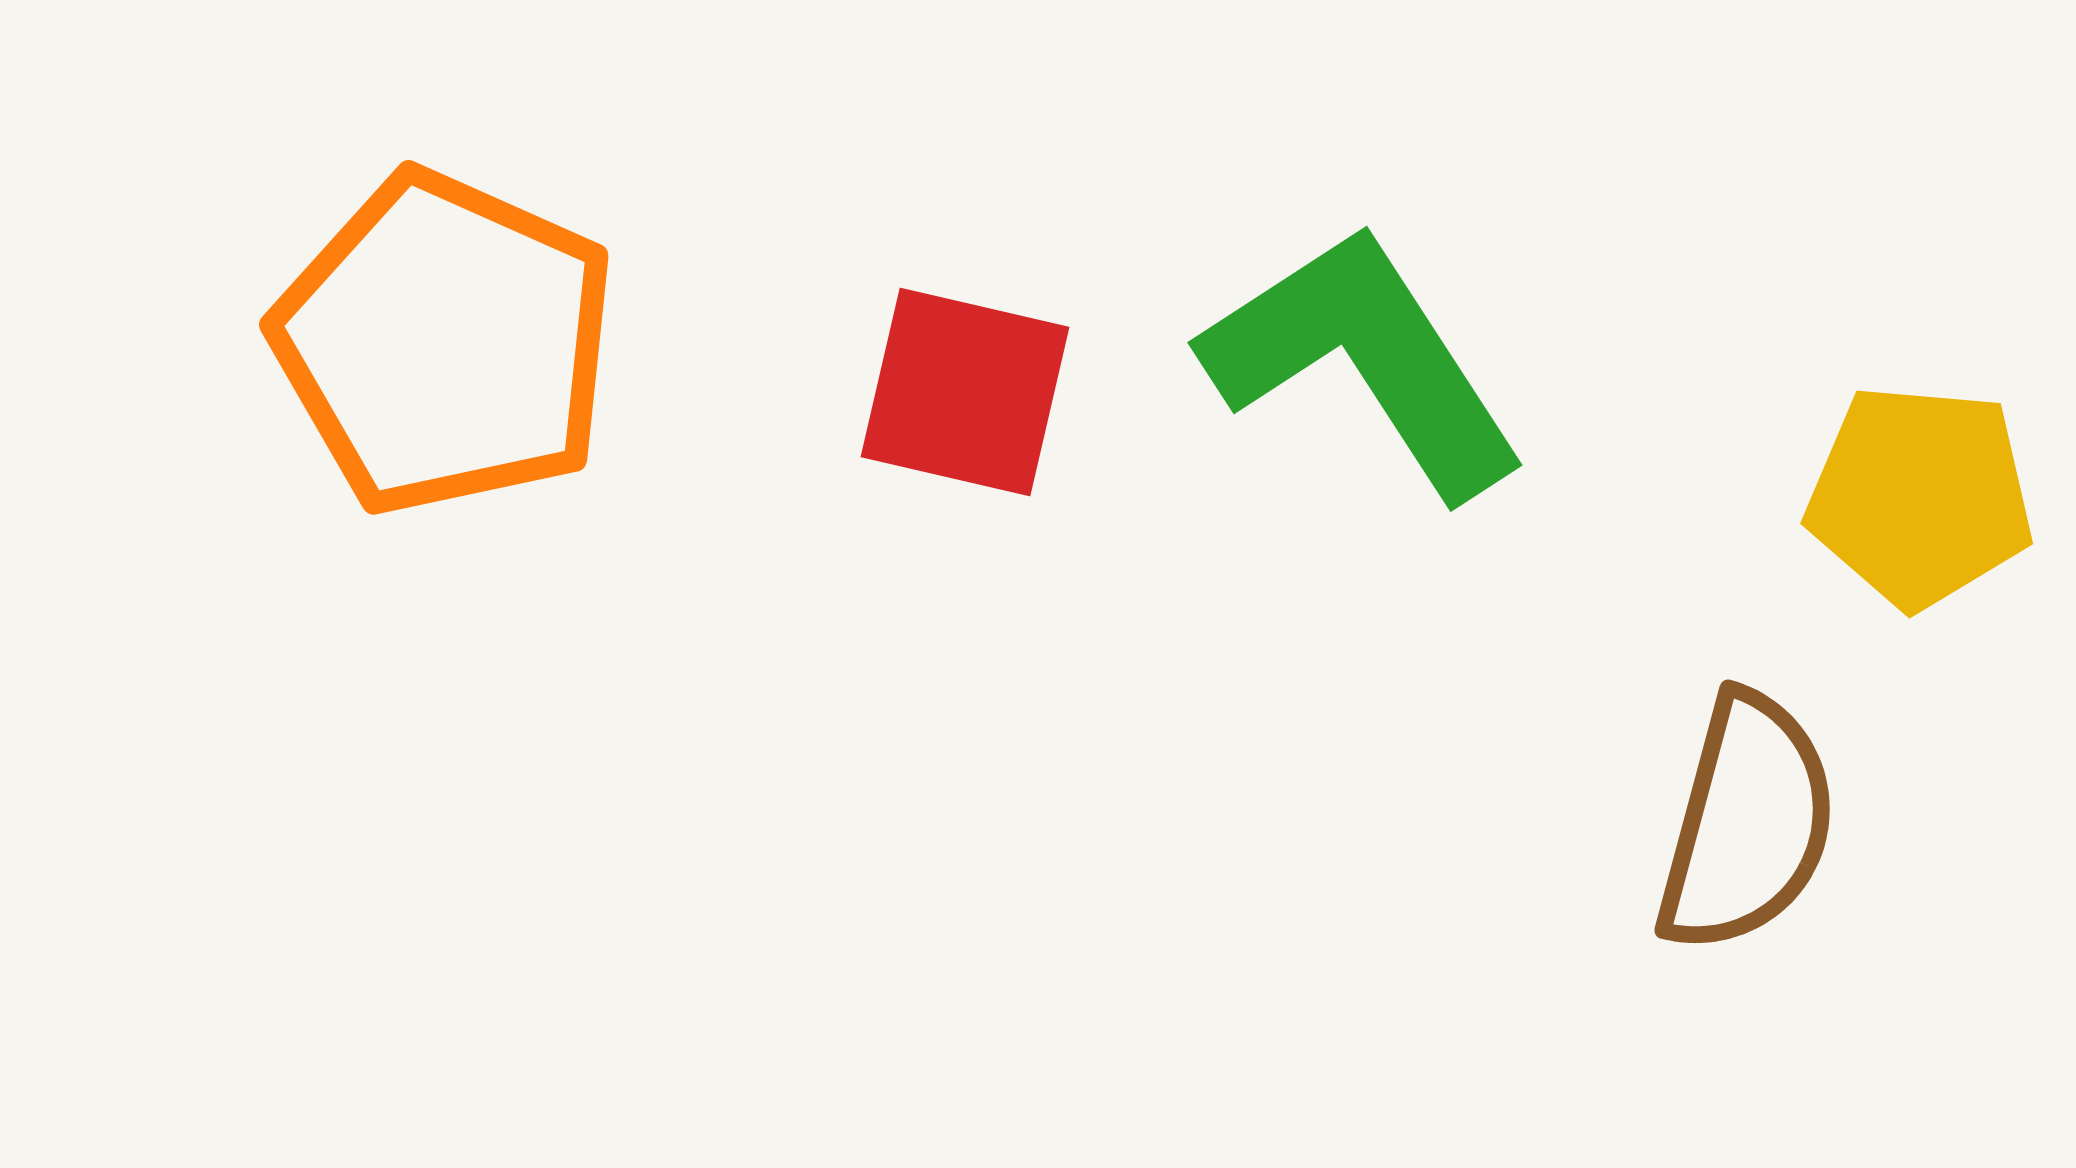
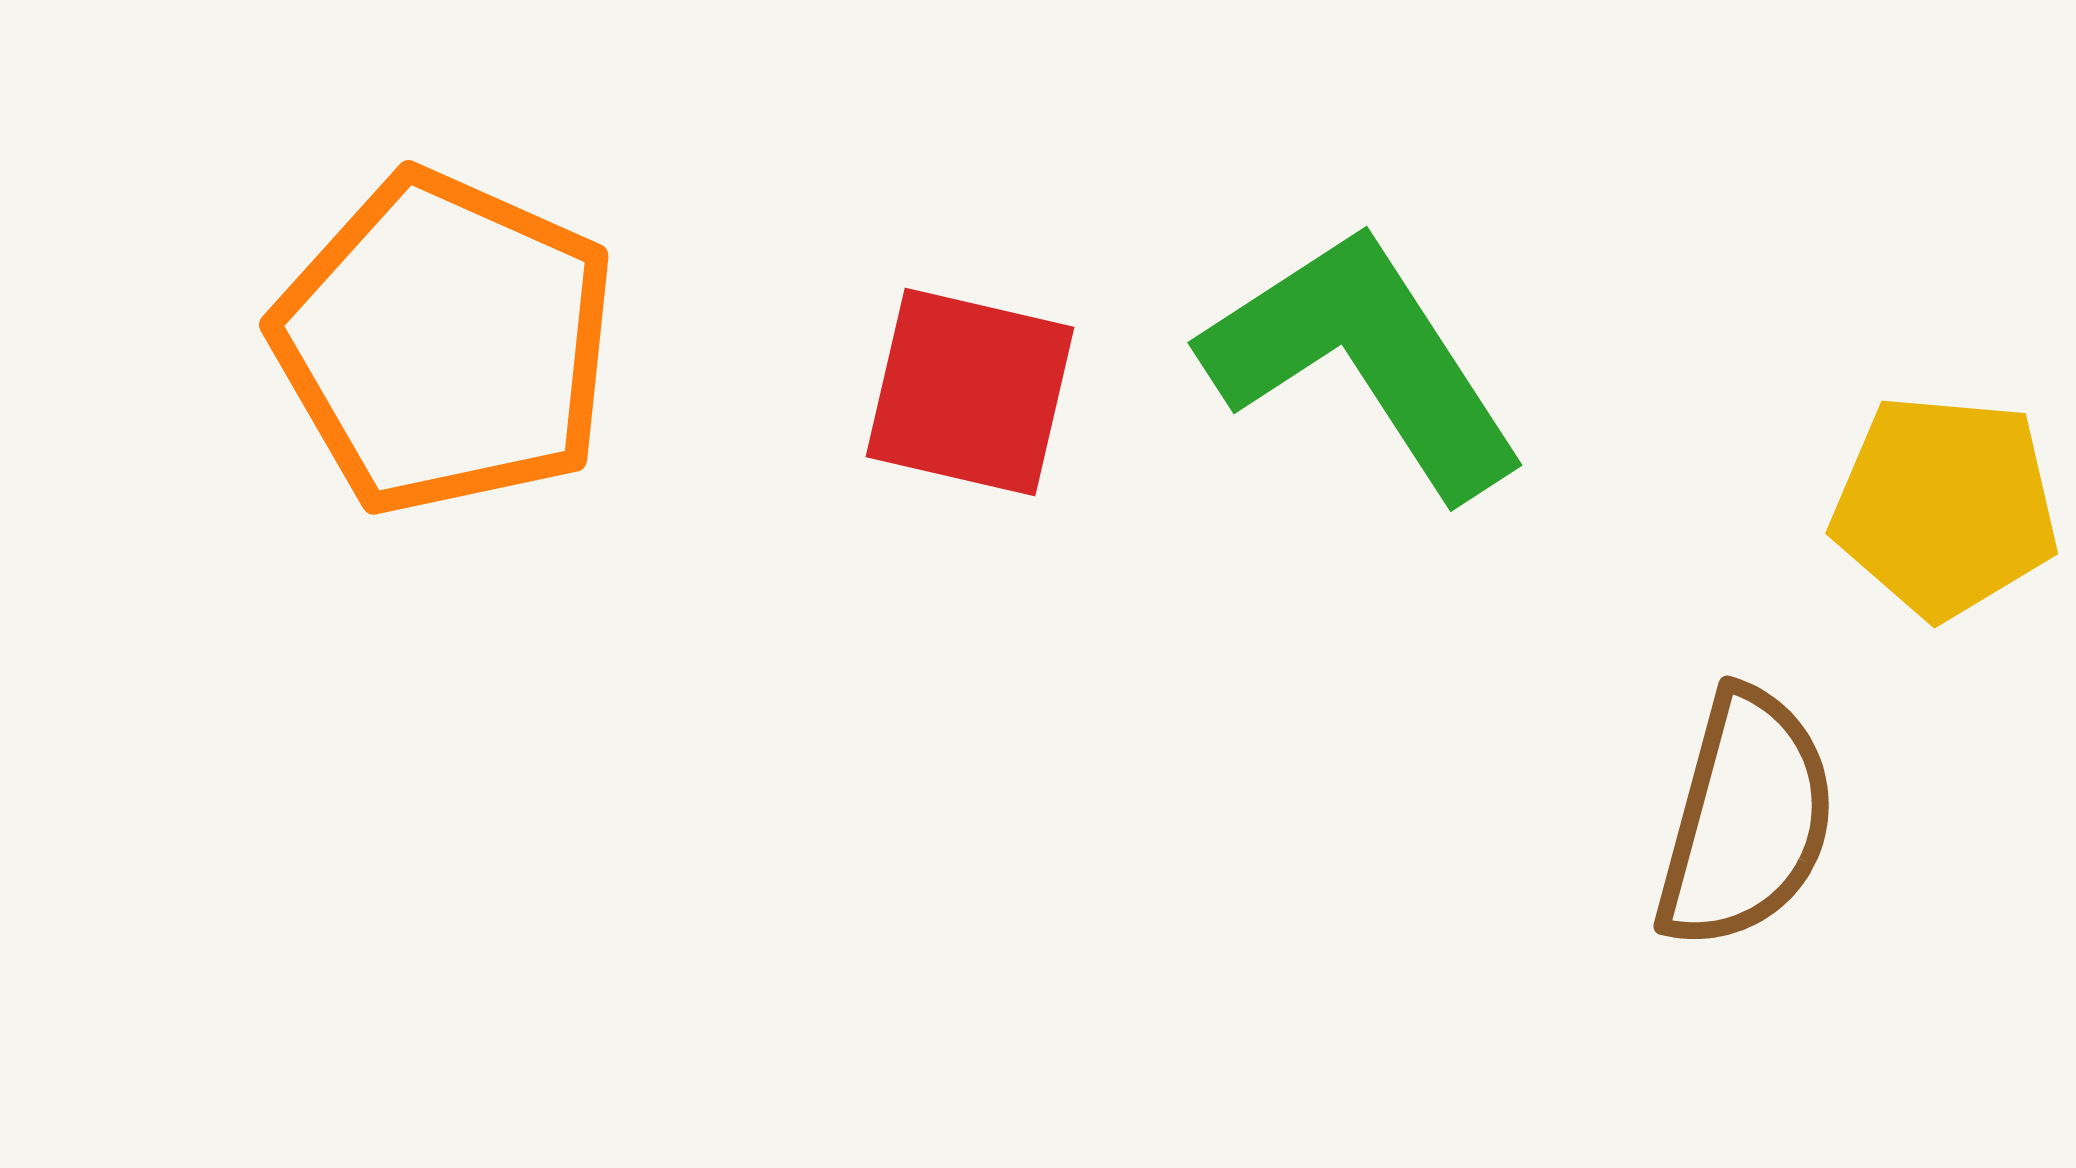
red square: moved 5 px right
yellow pentagon: moved 25 px right, 10 px down
brown semicircle: moved 1 px left, 4 px up
